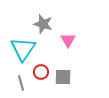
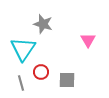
pink triangle: moved 20 px right
gray square: moved 4 px right, 3 px down
